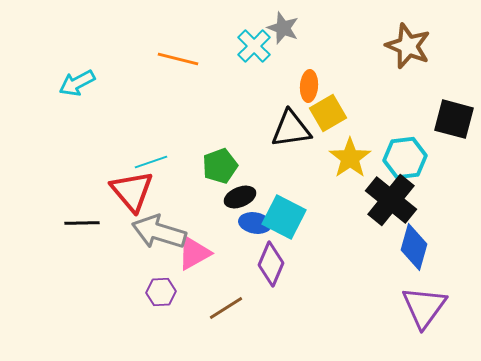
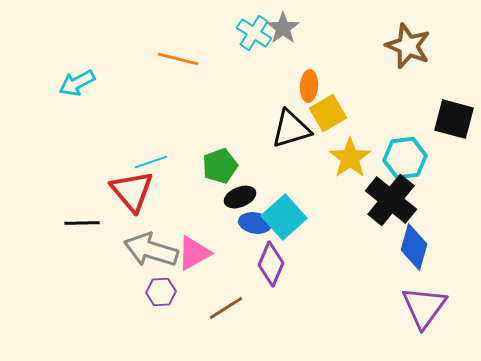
gray star: rotated 16 degrees clockwise
cyan cross: moved 13 px up; rotated 12 degrees counterclockwise
black triangle: rotated 9 degrees counterclockwise
cyan square: rotated 21 degrees clockwise
gray arrow: moved 8 px left, 18 px down
